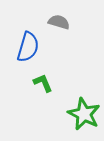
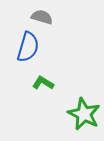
gray semicircle: moved 17 px left, 5 px up
green L-shape: rotated 35 degrees counterclockwise
